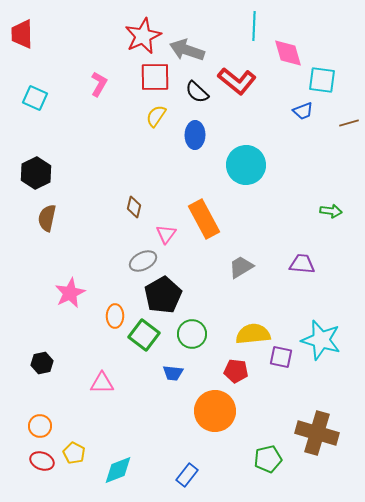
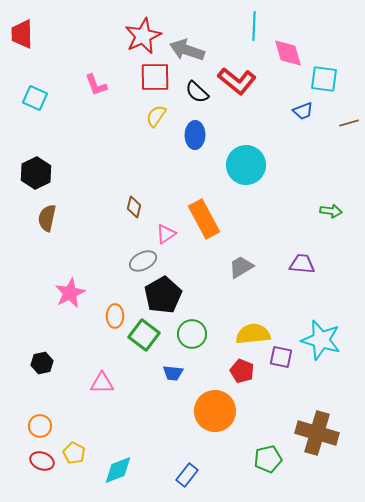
cyan square at (322, 80): moved 2 px right, 1 px up
pink L-shape at (99, 84): moved 3 px left, 1 px down; rotated 130 degrees clockwise
pink triangle at (166, 234): rotated 20 degrees clockwise
red pentagon at (236, 371): moved 6 px right; rotated 15 degrees clockwise
